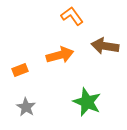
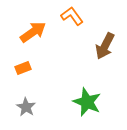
brown arrow: rotated 72 degrees counterclockwise
orange arrow: moved 27 px left, 23 px up; rotated 20 degrees counterclockwise
orange rectangle: moved 3 px right, 2 px up
